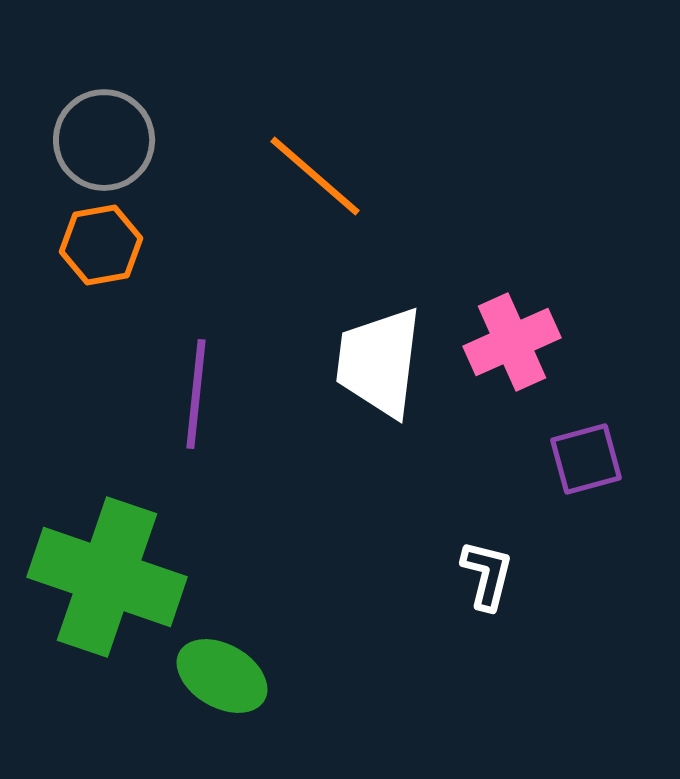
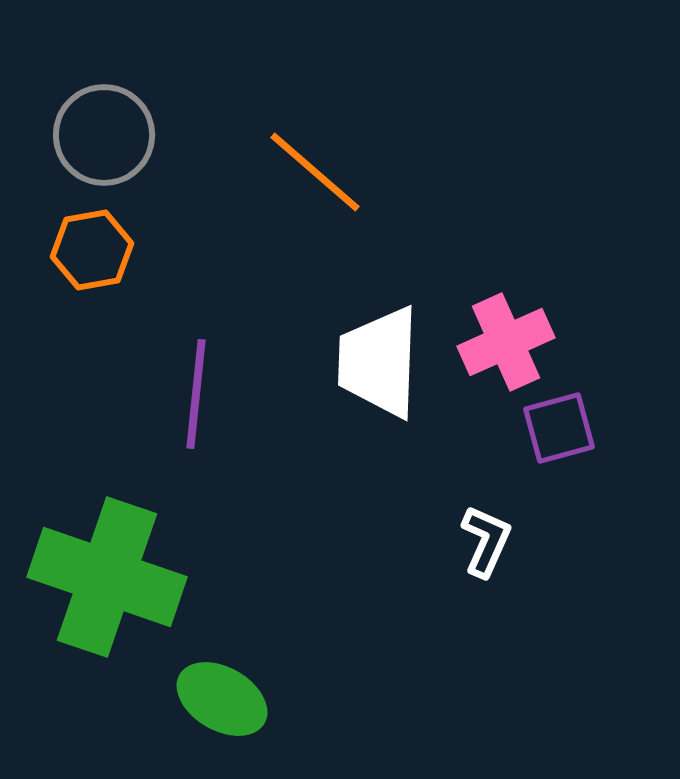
gray circle: moved 5 px up
orange line: moved 4 px up
orange hexagon: moved 9 px left, 5 px down
pink cross: moved 6 px left
white trapezoid: rotated 5 degrees counterclockwise
purple square: moved 27 px left, 31 px up
white L-shape: moved 1 px left, 34 px up; rotated 10 degrees clockwise
green ellipse: moved 23 px down
